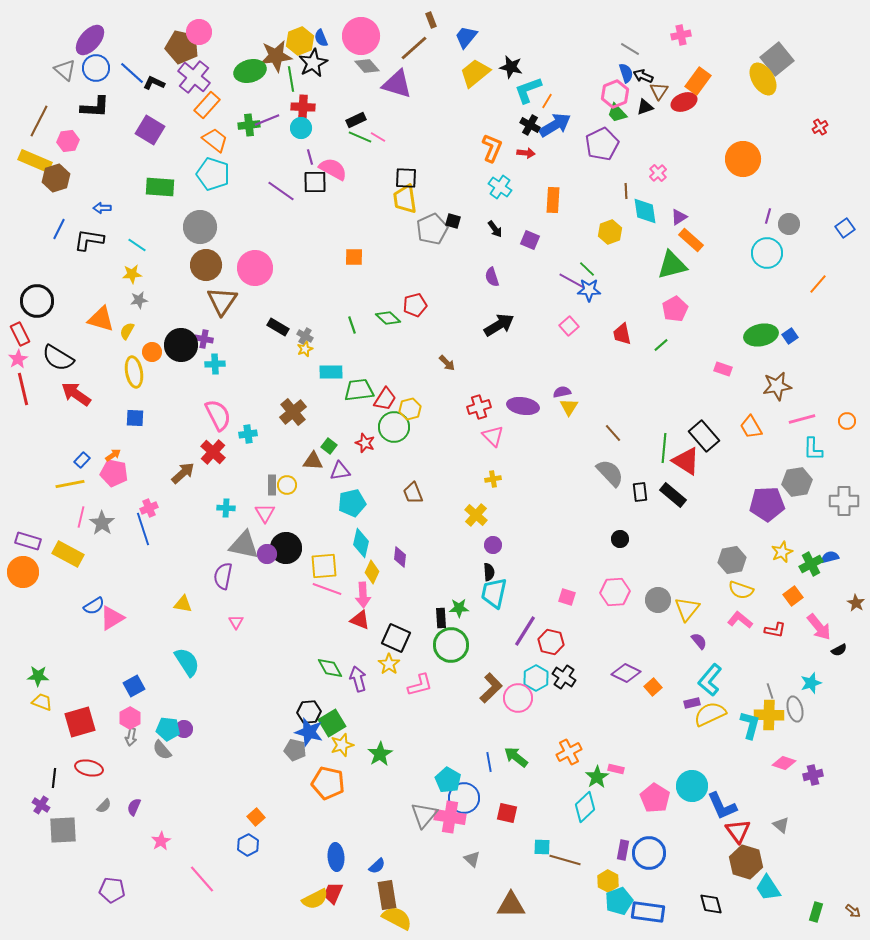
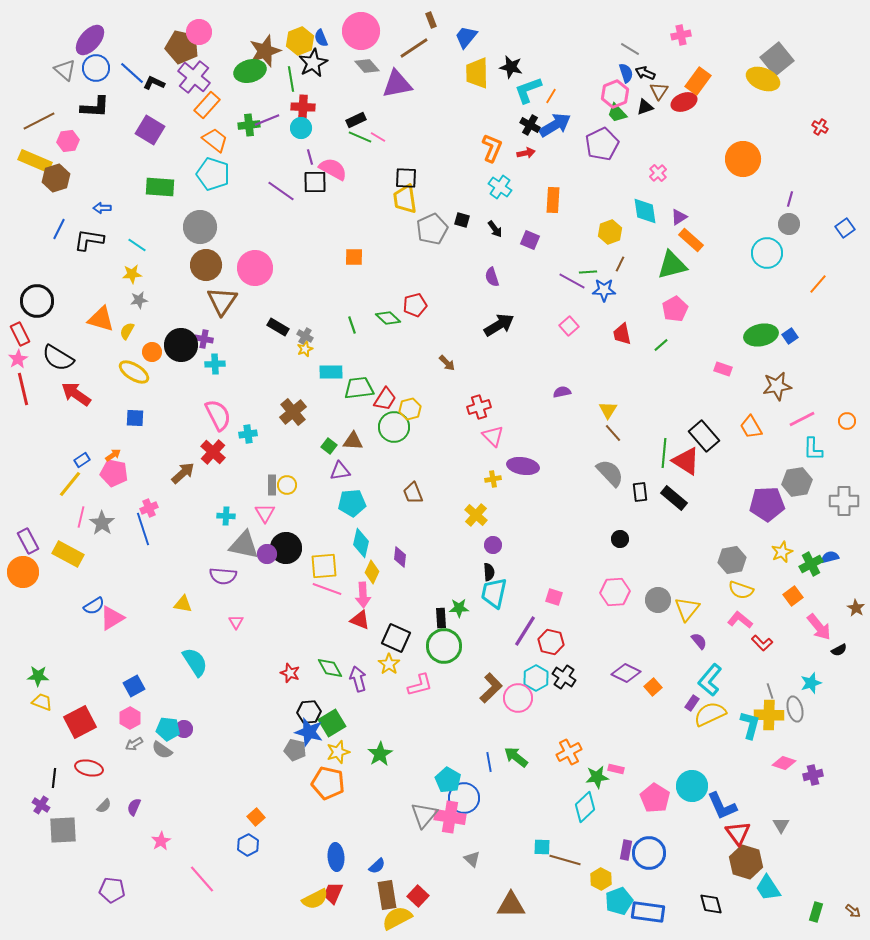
pink circle at (361, 36): moved 5 px up
brown line at (414, 48): rotated 8 degrees clockwise
brown star at (276, 56): moved 11 px left, 5 px up; rotated 12 degrees counterclockwise
yellow trapezoid at (475, 73): moved 2 px right; rotated 52 degrees counterclockwise
black arrow at (643, 76): moved 2 px right, 3 px up
yellow ellipse at (763, 79): rotated 36 degrees counterclockwise
purple triangle at (397, 84): rotated 28 degrees counterclockwise
orange line at (547, 101): moved 4 px right, 5 px up
brown line at (39, 121): rotated 36 degrees clockwise
red cross at (820, 127): rotated 28 degrees counterclockwise
red arrow at (526, 153): rotated 18 degrees counterclockwise
brown line at (626, 191): moved 6 px left, 73 px down; rotated 28 degrees clockwise
purple line at (768, 216): moved 22 px right, 17 px up
black square at (453, 221): moved 9 px right, 1 px up
green line at (587, 269): moved 1 px right, 3 px down; rotated 48 degrees counterclockwise
blue star at (589, 290): moved 15 px right
yellow ellipse at (134, 372): rotated 48 degrees counterclockwise
green trapezoid at (359, 390): moved 2 px up
purple ellipse at (523, 406): moved 60 px down
yellow triangle at (569, 407): moved 39 px right, 3 px down
pink line at (802, 419): rotated 12 degrees counterclockwise
red star at (365, 443): moved 75 px left, 230 px down
green line at (664, 448): moved 5 px down
blue rectangle at (82, 460): rotated 14 degrees clockwise
brown triangle at (313, 461): moved 40 px right, 20 px up
yellow line at (70, 484): rotated 40 degrees counterclockwise
black rectangle at (673, 495): moved 1 px right, 3 px down
cyan pentagon at (352, 503): rotated 8 degrees clockwise
cyan cross at (226, 508): moved 8 px down
purple rectangle at (28, 541): rotated 45 degrees clockwise
purple semicircle at (223, 576): rotated 96 degrees counterclockwise
pink square at (567, 597): moved 13 px left
brown star at (856, 603): moved 5 px down
red L-shape at (775, 630): moved 13 px left, 13 px down; rotated 35 degrees clockwise
green circle at (451, 645): moved 7 px left, 1 px down
cyan semicircle at (187, 662): moved 8 px right
purple rectangle at (692, 703): rotated 42 degrees counterclockwise
red square at (80, 722): rotated 12 degrees counterclockwise
gray arrow at (131, 737): moved 3 px right, 7 px down; rotated 48 degrees clockwise
yellow star at (342, 745): moved 4 px left, 7 px down
gray semicircle at (162, 750): rotated 15 degrees counterclockwise
green star at (597, 777): rotated 25 degrees clockwise
red square at (507, 813): moved 89 px left, 83 px down; rotated 30 degrees clockwise
gray triangle at (781, 825): rotated 18 degrees clockwise
red triangle at (738, 831): moved 2 px down
purple rectangle at (623, 850): moved 3 px right
yellow hexagon at (608, 881): moved 7 px left, 2 px up
yellow semicircle at (397, 918): rotated 56 degrees counterclockwise
